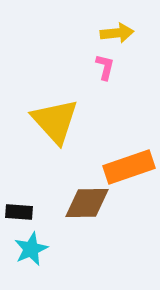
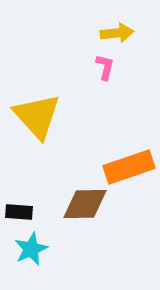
yellow triangle: moved 18 px left, 5 px up
brown diamond: moved 2 px left, 1 px down
